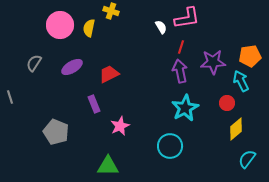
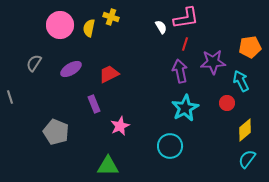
yellow cross: moved 6 px down
pink L-shape: moved 1 px left
red line: moved 4 px right, 3 px up
orange pentagon: moved 9 px up
purple ellipse: moved 1 px left, 2 px down
yellow diamond: moved 9 px right, 1 px down
